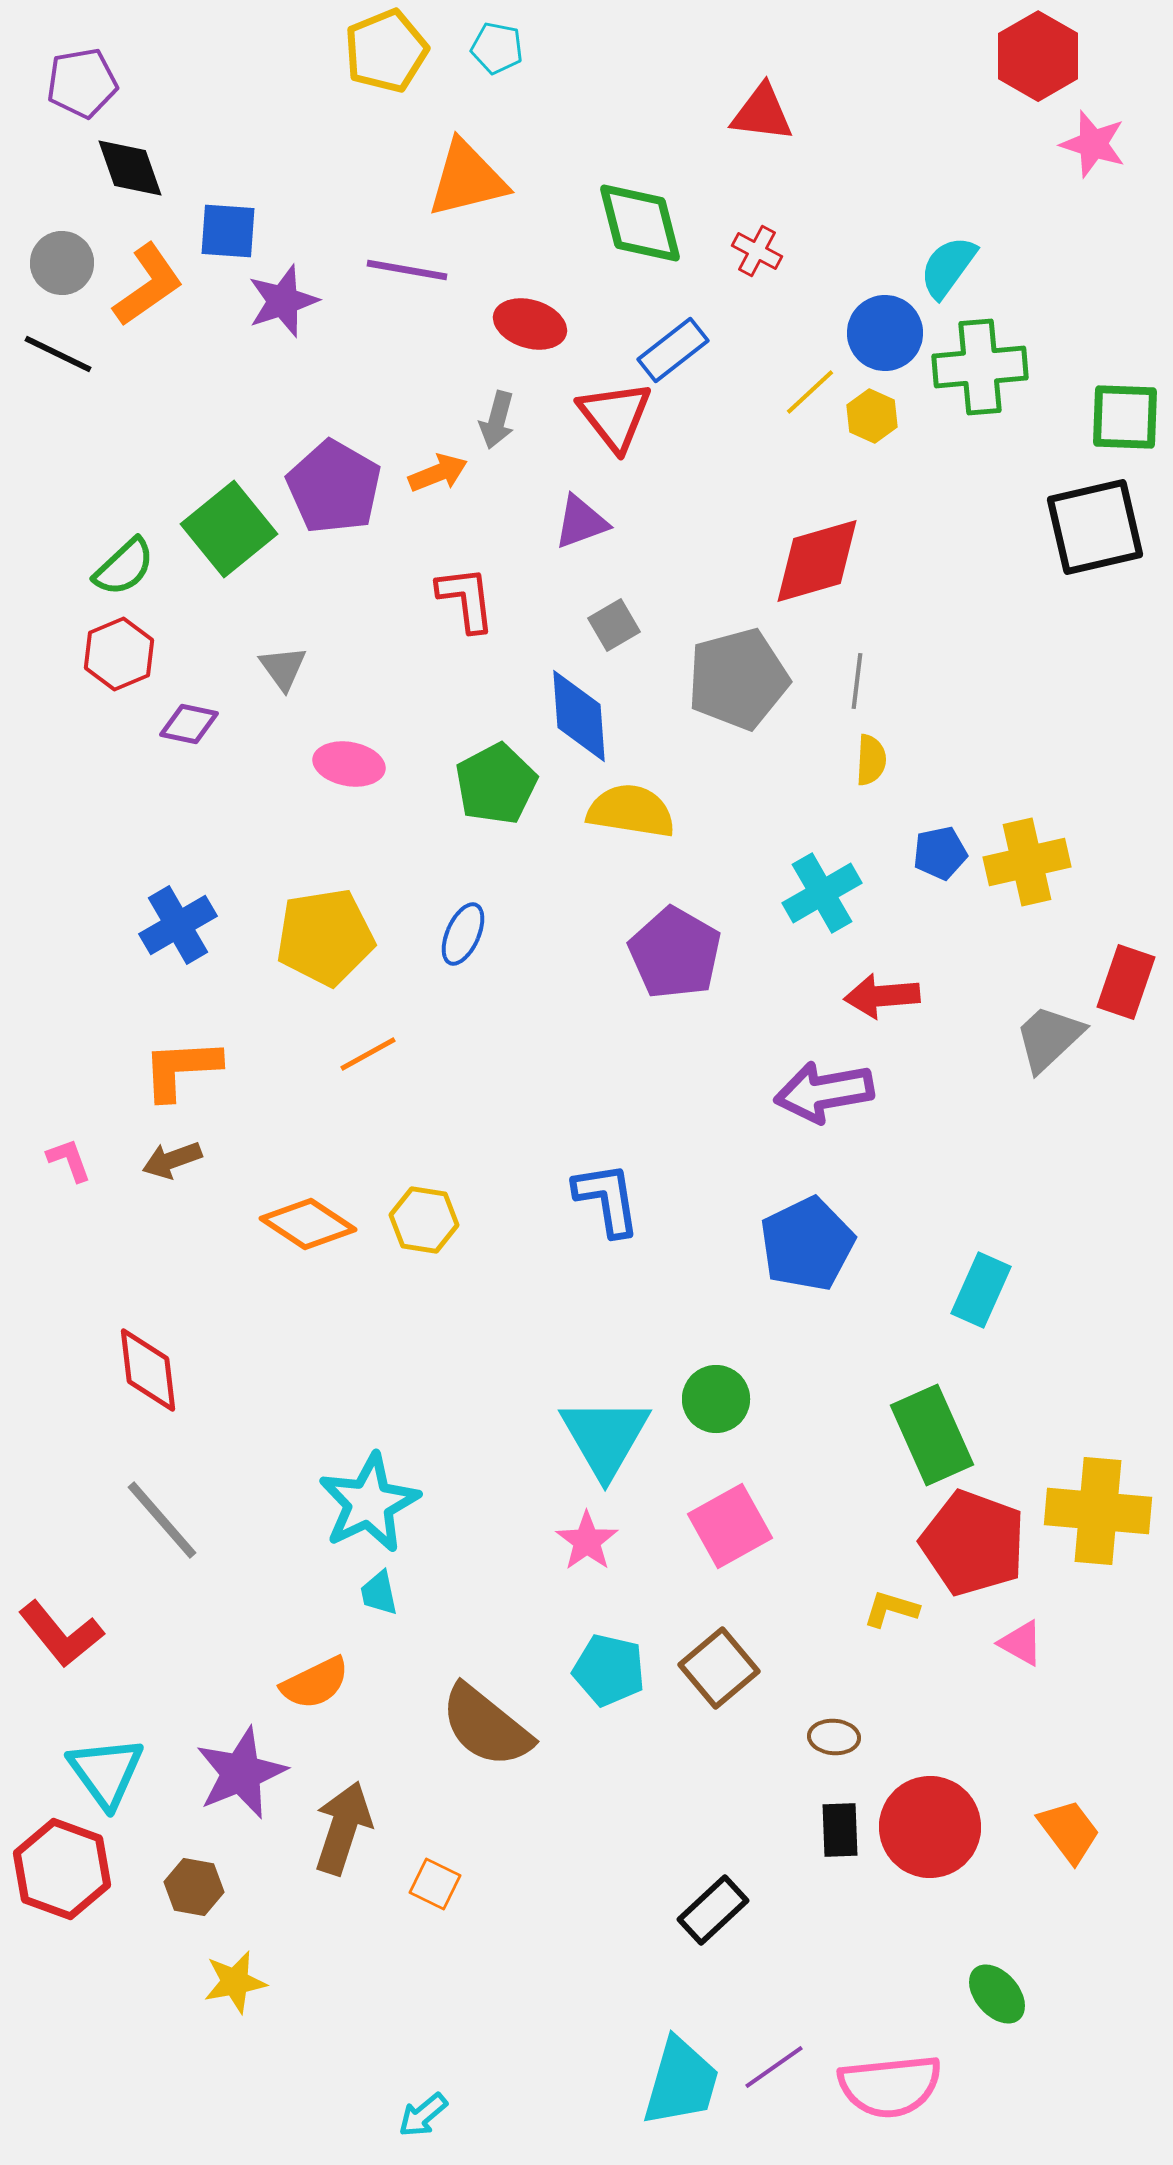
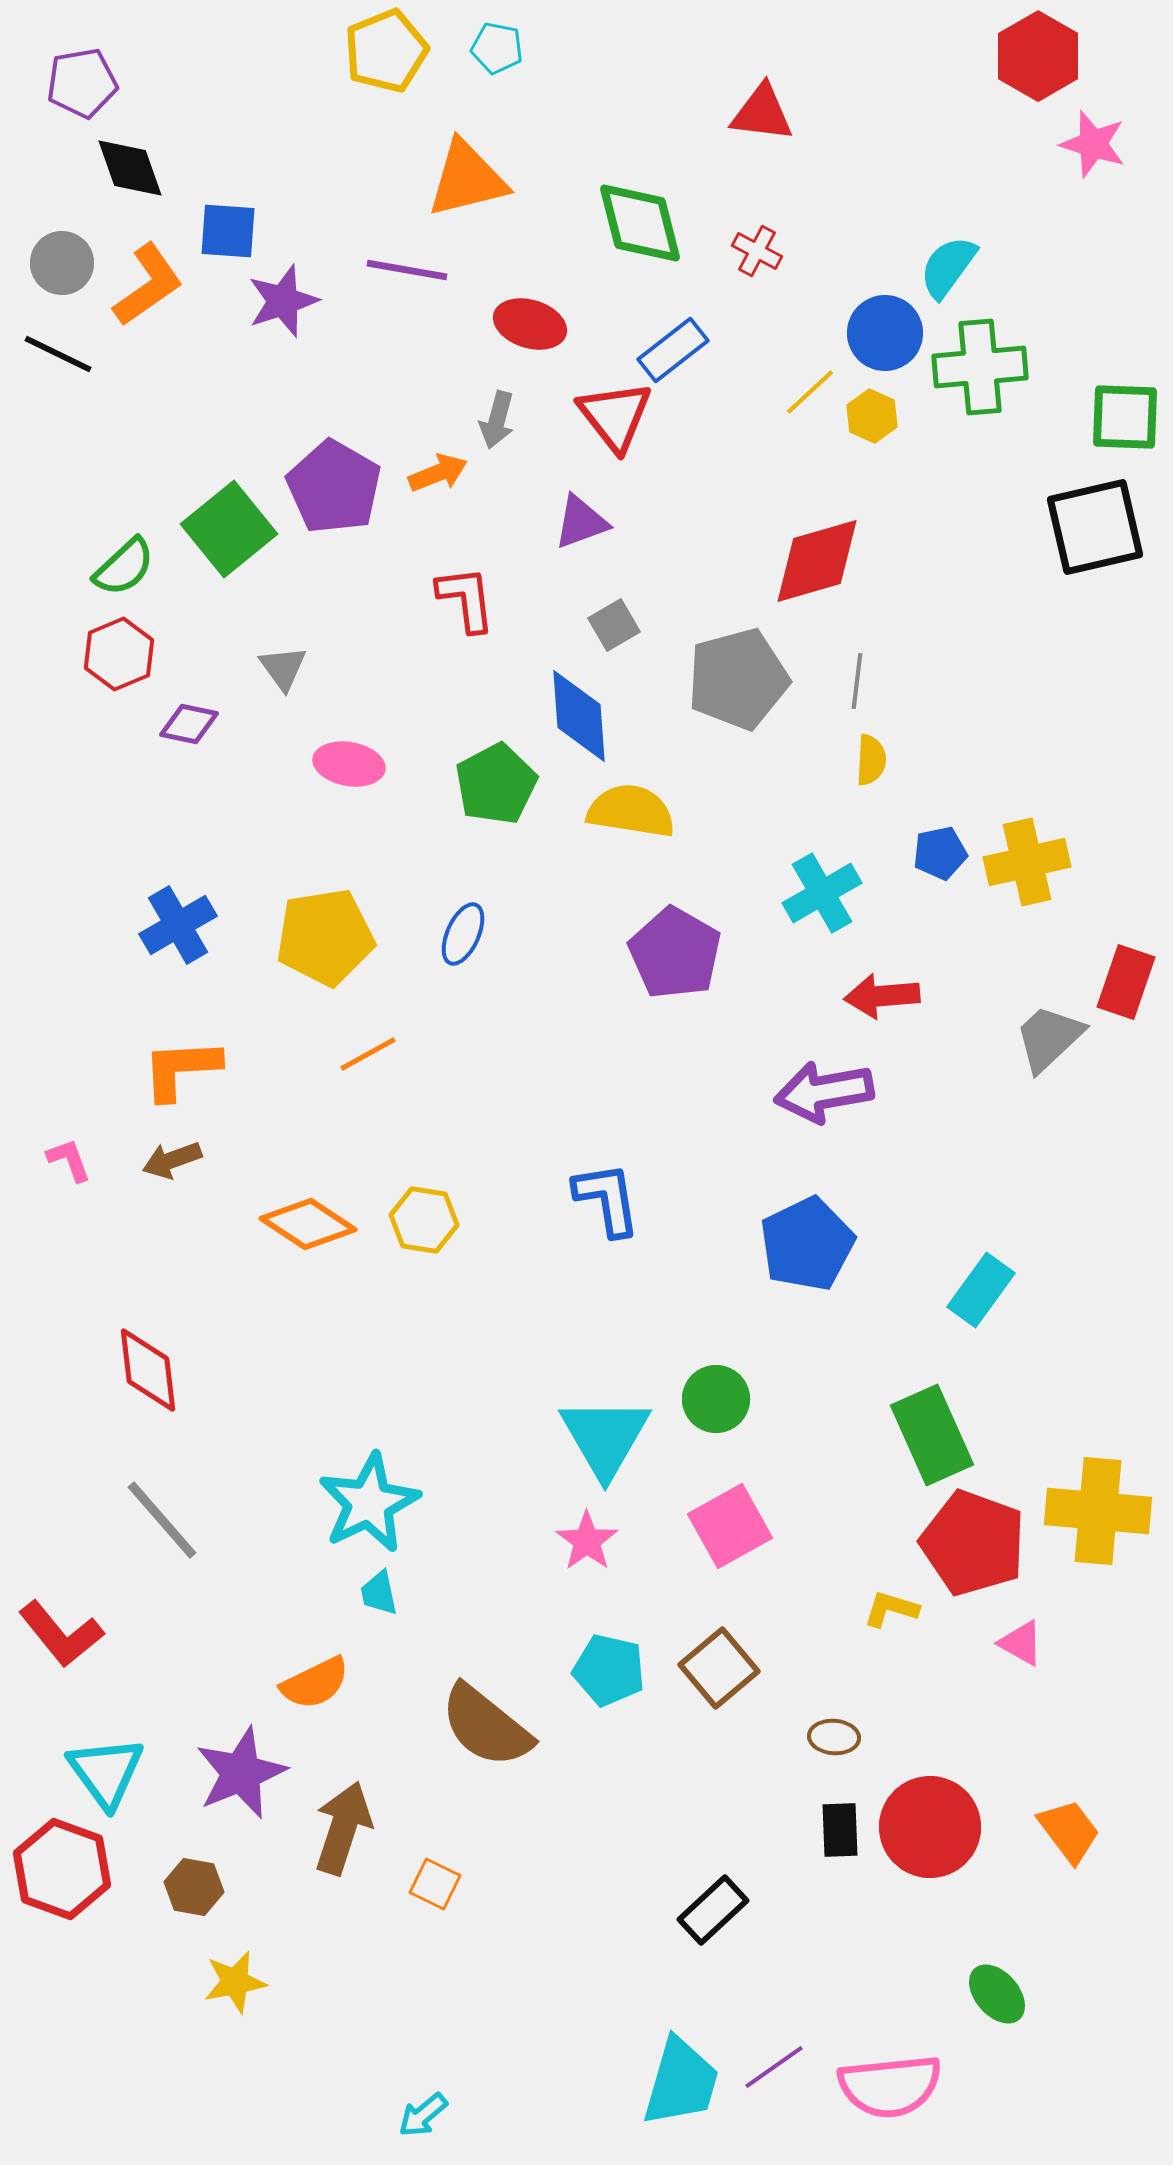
cyan rectangle at (981, 1290): rotated 12 degrees clockwise
